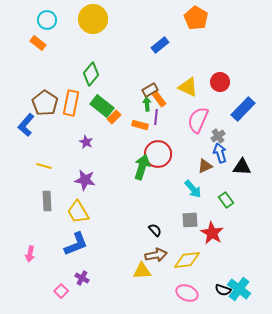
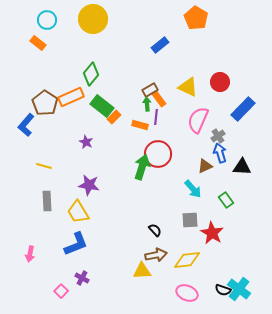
orange rectangle at (71, 103): moved 6 px up; rotated 55 degrees clockwise
purple star at (85, 180): moved 4 px right, 5 px down
